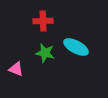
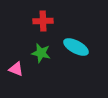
green star: moved 4 px left
